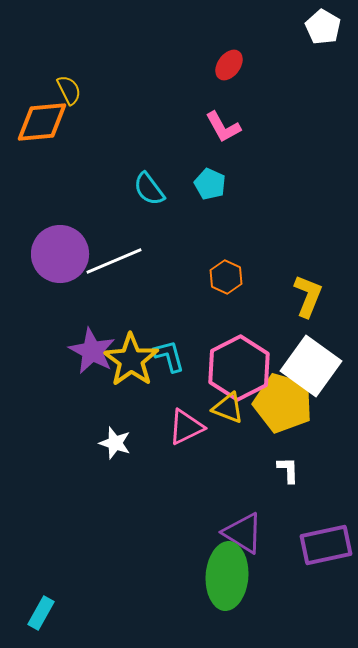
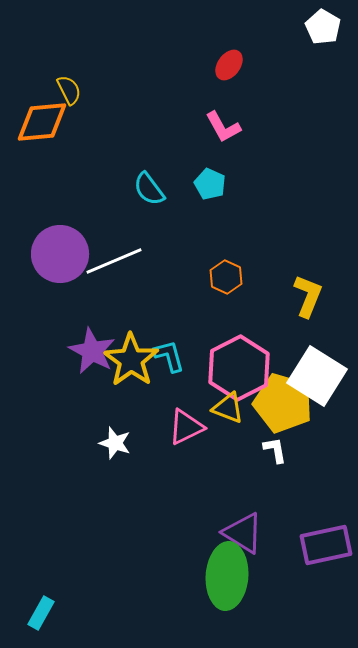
white square: moved 6 px right, 10 px down; rotated 4 degrees counterclockwise
white L-shape: moved 13 px left, 20 px up; rotated 8 degrees counterclockwise
